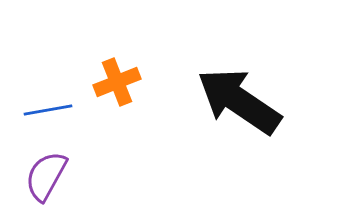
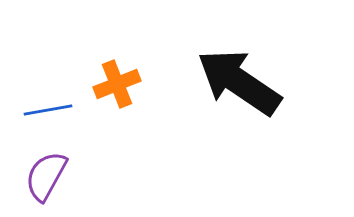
orange cross: moved 2 px down
black arrow: moved 19 px up
